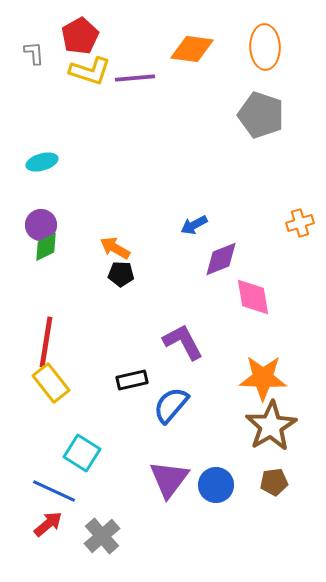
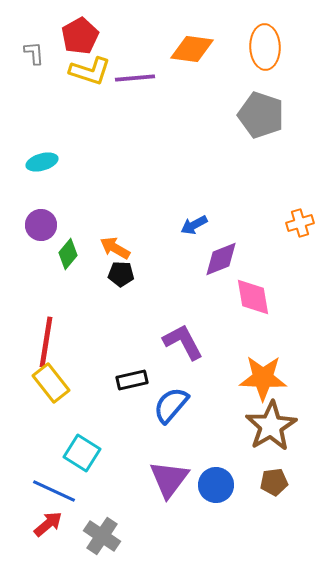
green diamond: moved 22 px right, 7 px down; rotated 24 degrees counterclockwise
gray cross: rotated 15 degrees counterclockwise
